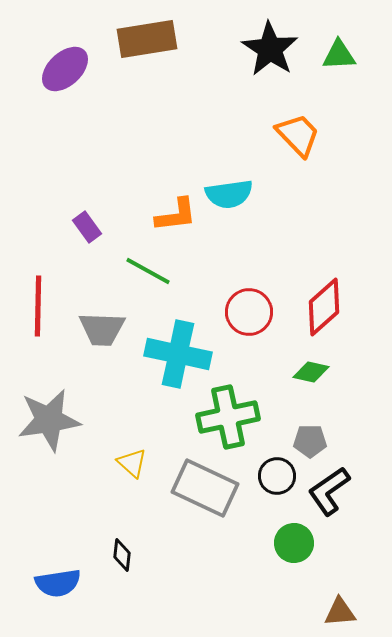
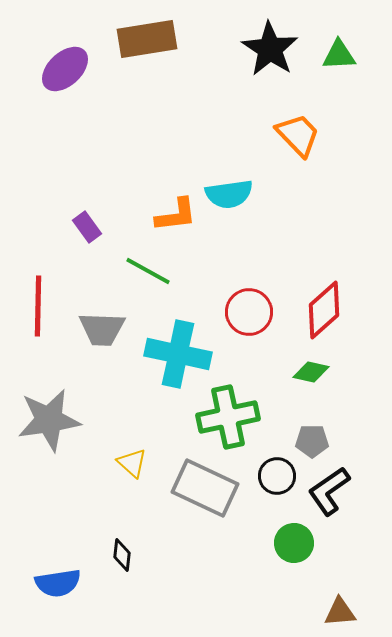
red diamond: moved 3 px down
gray pentagon: moved 2 px right
